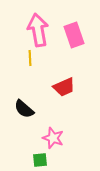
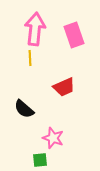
pink arrow: moved 3 px left, 1 px up; rotated 16 degrees clockwise
